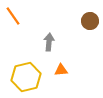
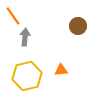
brown circle: moved 12 px left, 5 px down
gray arrow: moved 24 px left, 5 px up
yellow hexagon: moved 1 px right, 1 px up
